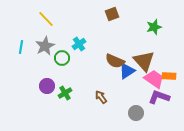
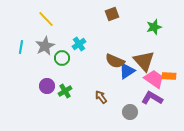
green cross: moved 2 px up
purple L-shape: moved 7 px left, 1 px down; rotated 10 degrees clockwise
gray circle: moved 6 px left, 1 px up
